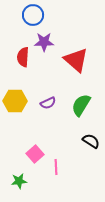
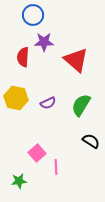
yellow hexagon: moved 1 px right, 3 px up; rotated 10 degrees clockwise
pink square: moved 2 px right, 1 px up
